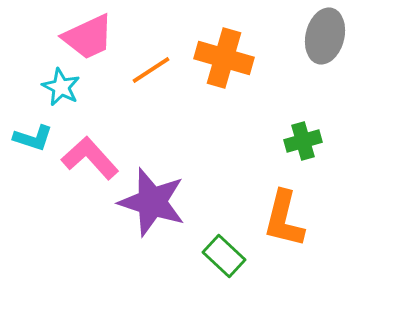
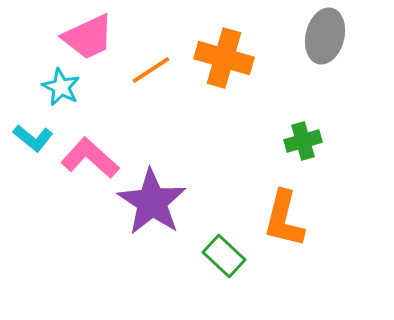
cyan L-shape: rotated 21 degrees clockwise
pink L-shape: rotated 6 degrees counterclockwise
purple star: rotated 16 degrees clockwise
